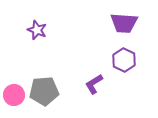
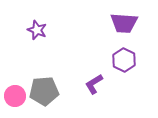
pink circle: moved 1 px right, 1 px down
